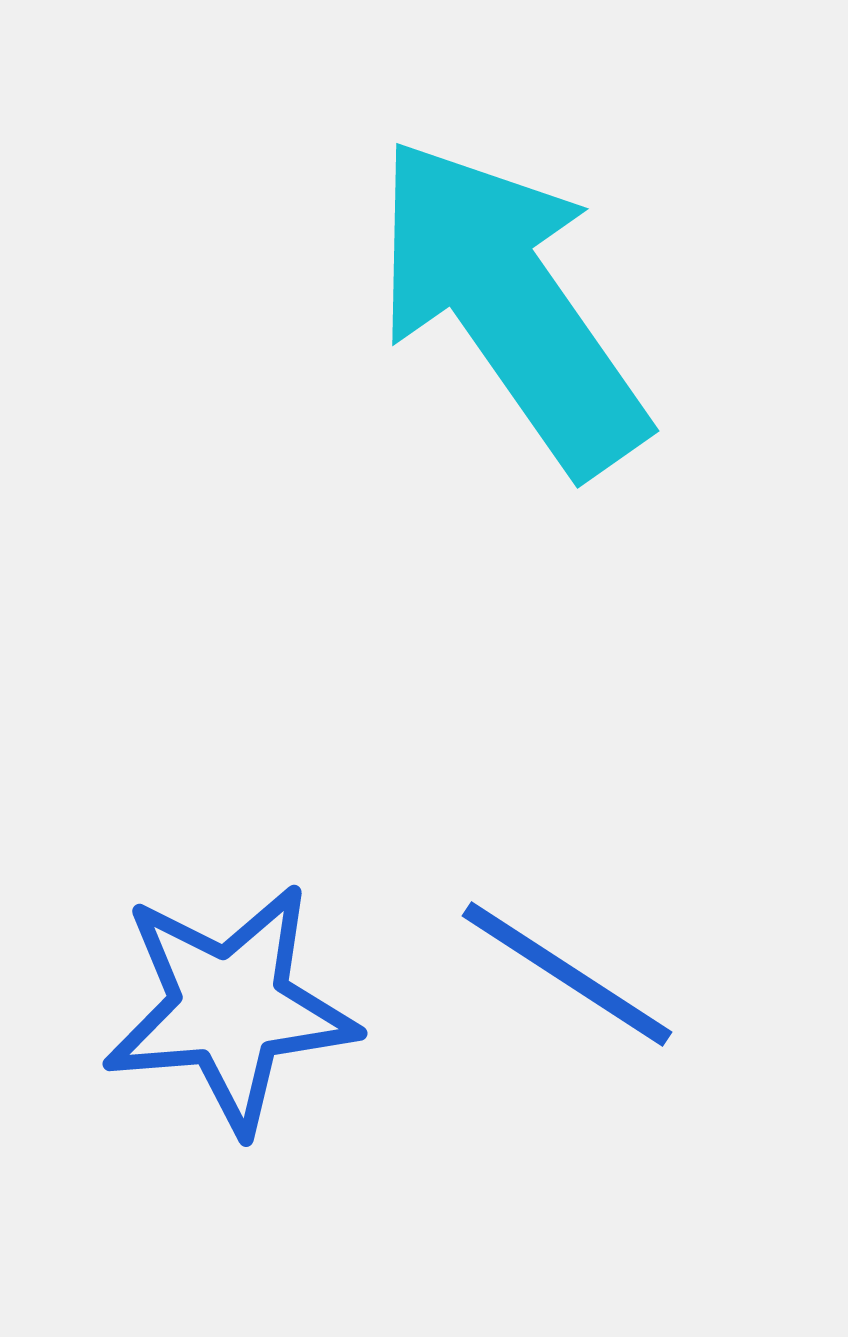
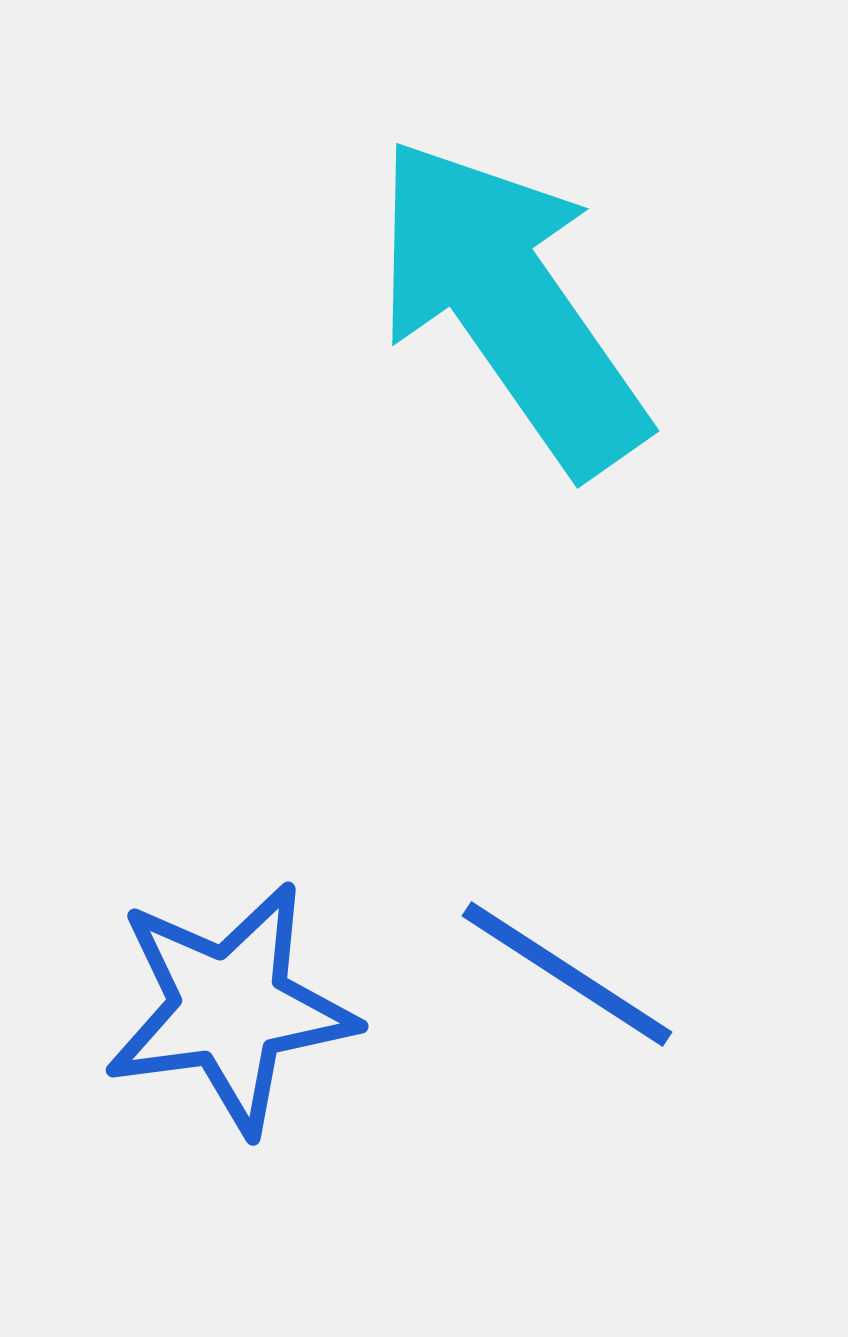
blue star: rotated 3 degrees counterclockwise
